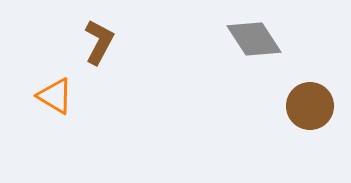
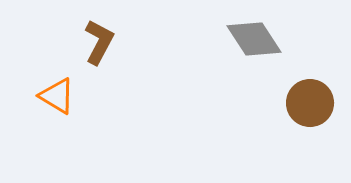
orange triangle: moved 2 px right
brown circle: moved 3 px up
